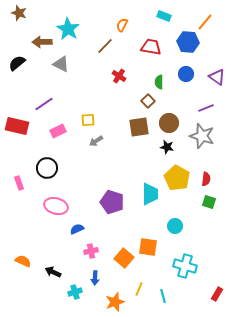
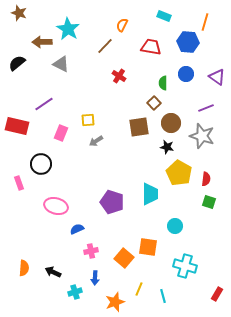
orange line at (205, 22): rotated 24 degrees counterclockwise
green semicircle at (159, 82): moved 4 px right, 1 px down
brown square at (148, 101): moved 6 px right, 2 px down
brown circle at (169, 123): moved 2 px right
pink rectangle at (58, 131): moved 3 px right, 2 px down; rotated 42 degrees counterclockwise
black circle at (47, 168): moved 6 px left, 4 px up
yellow pentagon at (177, 178): moved 2 px right, 5 px up
orange semicircle at (23, 261): moved 1 px right, 7 px down; rotated 70 degrees clockwise
